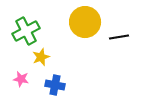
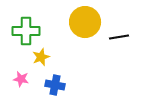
green cross: rotated 28 degrees clockwise
